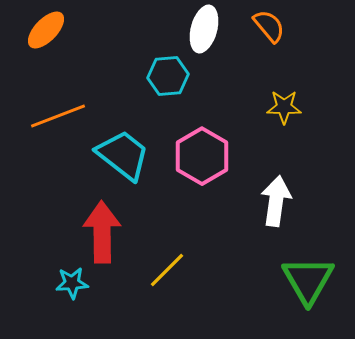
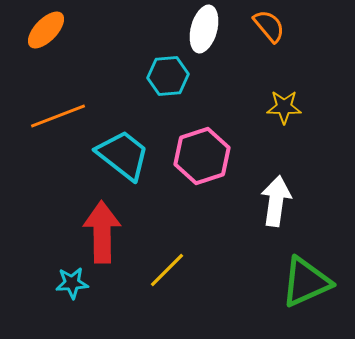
pink hexagon: rotated 12 degrees clockwise
green triangle: moved 2 px left, 2 px down; rotated 36 degrees clockwise
